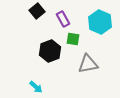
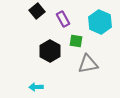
green square: moved 3 px right, 2 px down
black hexagon: rotated 10 degrees counterclockwise
cyan arrow: rotated 136 degrees clockwise
